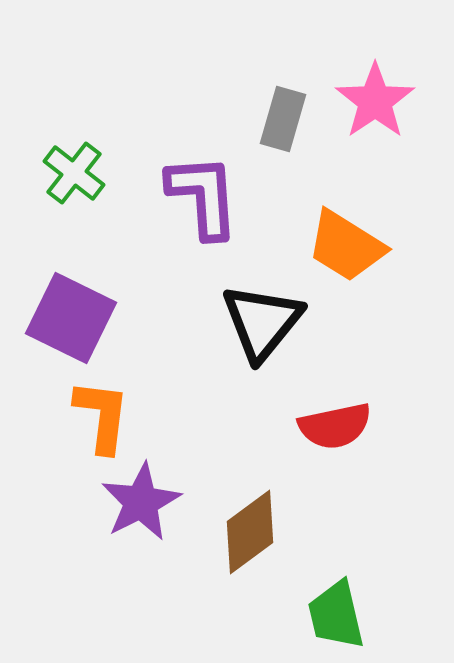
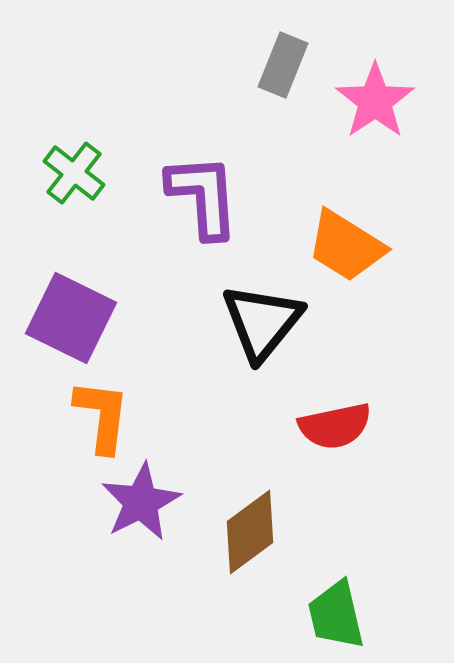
gray rectangle: moved 54 px up; rotated 6 degrees clockwise
